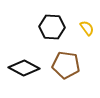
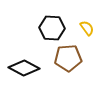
black hexagon: moved 1 px down
brown pentagon: moved 2 px right, 7 px up; rotated 12 degrees counterclockwise
